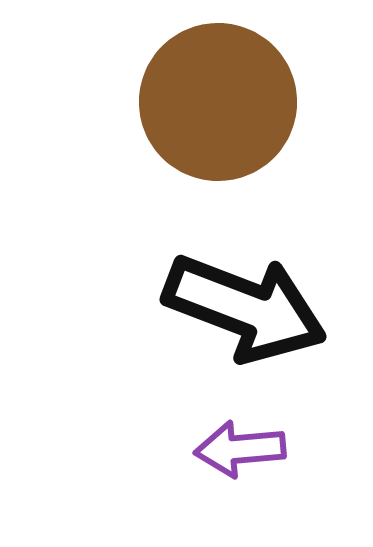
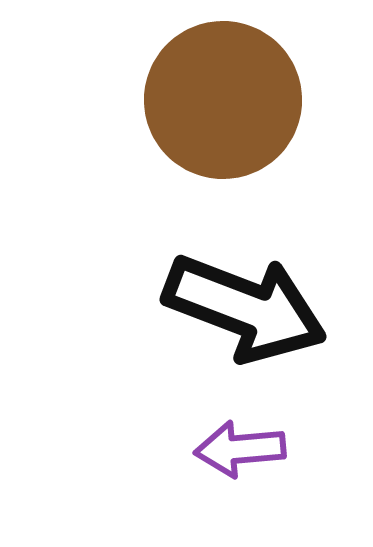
brown circle: moved 5 px right, 2 px up
